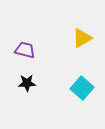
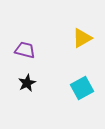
black star: rotated 24 degrees counterclockwise
cyan square: rotated 20 degrees clockwise
